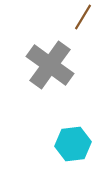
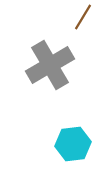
gray cross: rotated 24 degrees clockwise
